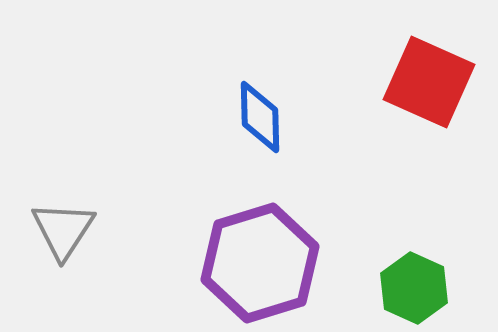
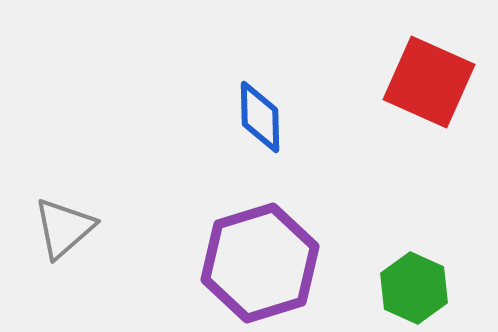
gray triangle: moved 1 px right, 2 px up; rotated 16 degrees clockwise
